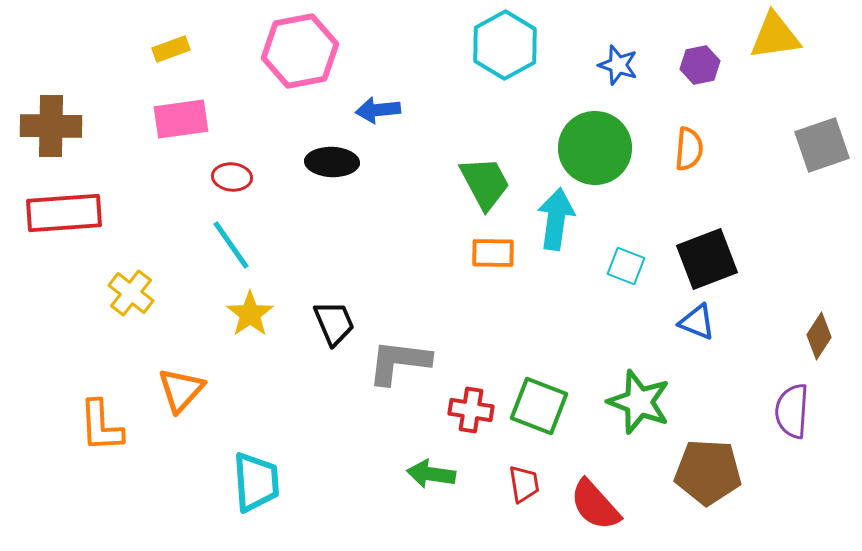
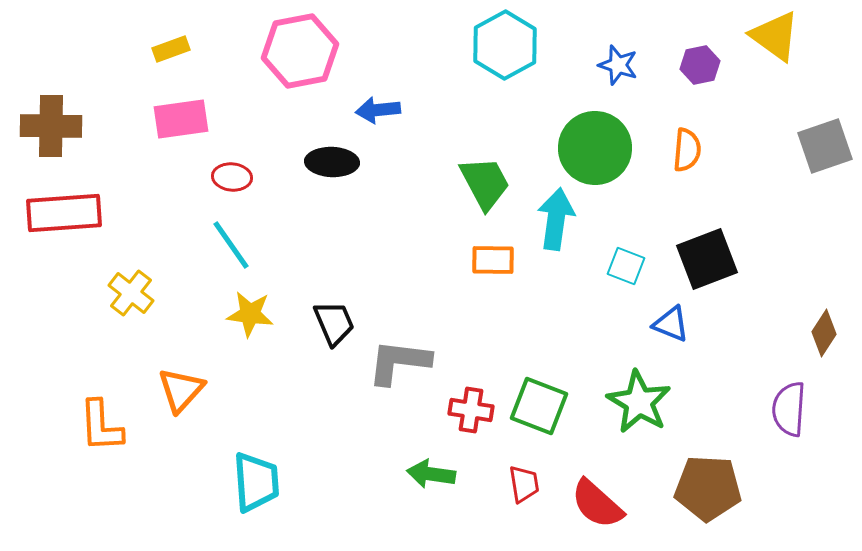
yellow triangle: rotated 44 degrees clockwise
gray square: moved 3 px right, 1 px down
orange semicircle: moved 2 px left, 1 px down
orange rectangle: moved 7 px down
yellow star: rotated 30 degrees counterclockwise
blue triangle: moved 26 px left, 2 px down
brown diamond: moved 5 px right, 3 px up
green star: rotated 10 degrees clockwise
purple semicircle: moved 3 px left, 2 px up
brown pentagon: moved 16 px down
red semicircle: moved 2 px right, 1 px up; rotated 6 degrees counterclockwise
